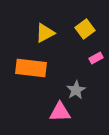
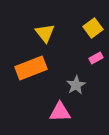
yellow square: moved 8 px right, 1 px up
yellow triangle: rotated 40 degrees counterclockwise
orange rectangle: rotated 28 degrees counterclockwise
gray star: moved 5 px up
